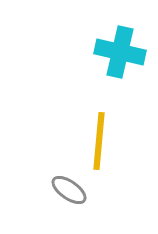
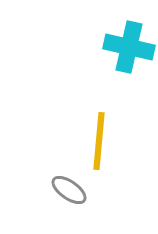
cyan cross: moved 9 px right, 5 px up
